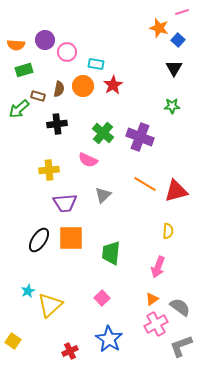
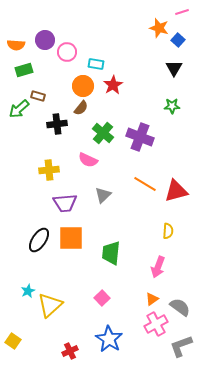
brown semicircle: moved 22 px right, 19 px down; rotated 28 degrees clockwise
